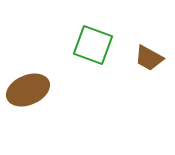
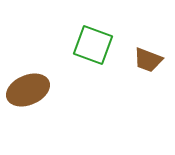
brown trapezoid: moved 1 px left, 2 px down; rotated 8 degrees counterclockwise
